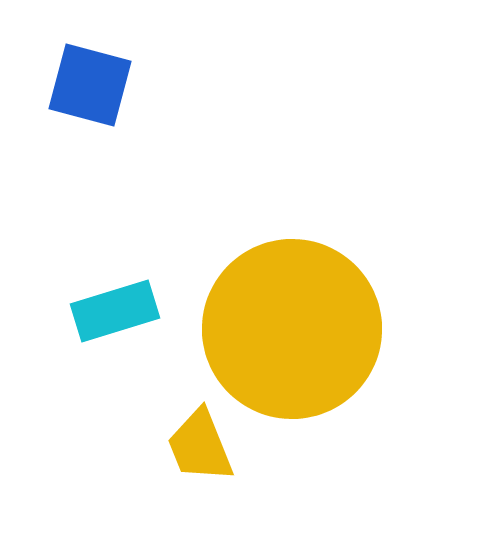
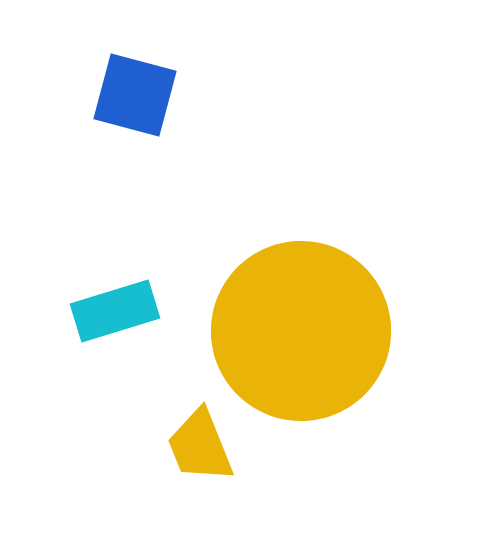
blue square: moved 45 px right, 10 px down
yellow circle: moved 9 px right, 2 px down
